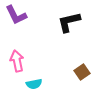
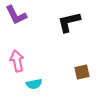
brown square: rotated 21 degrees clockwise
